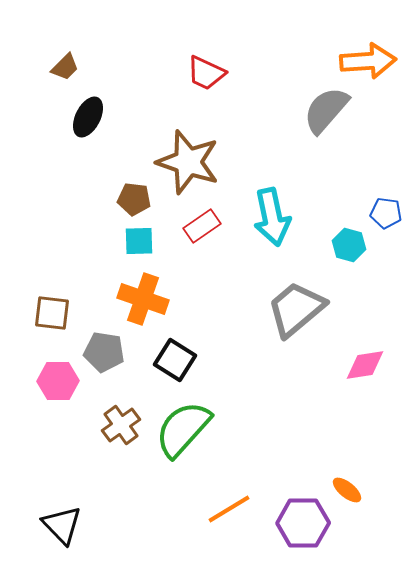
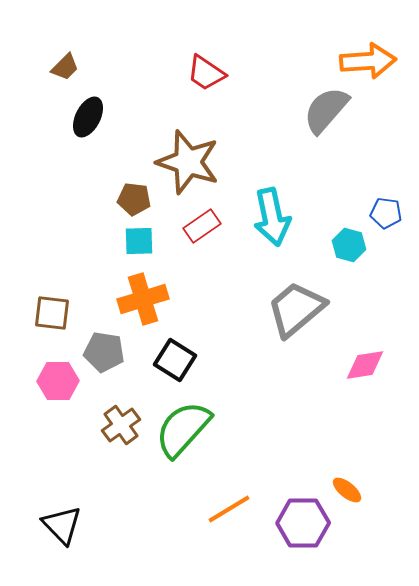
red trapezoid: rotated 9 degrees clockwise
orange cross: rotated 36 degrees counterclockwise
